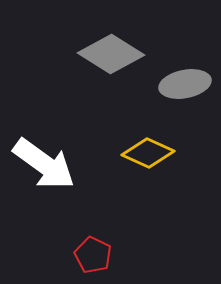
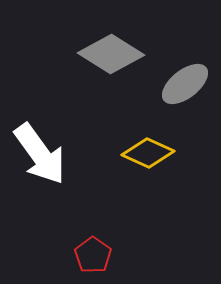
gray ellipse: rotated 27 degrees counterclockwise
white arrow: moved 4 px left, 10 px up; rotated 18 degrees clockwise
red pentagon: rotated 9 degrees clockwise
